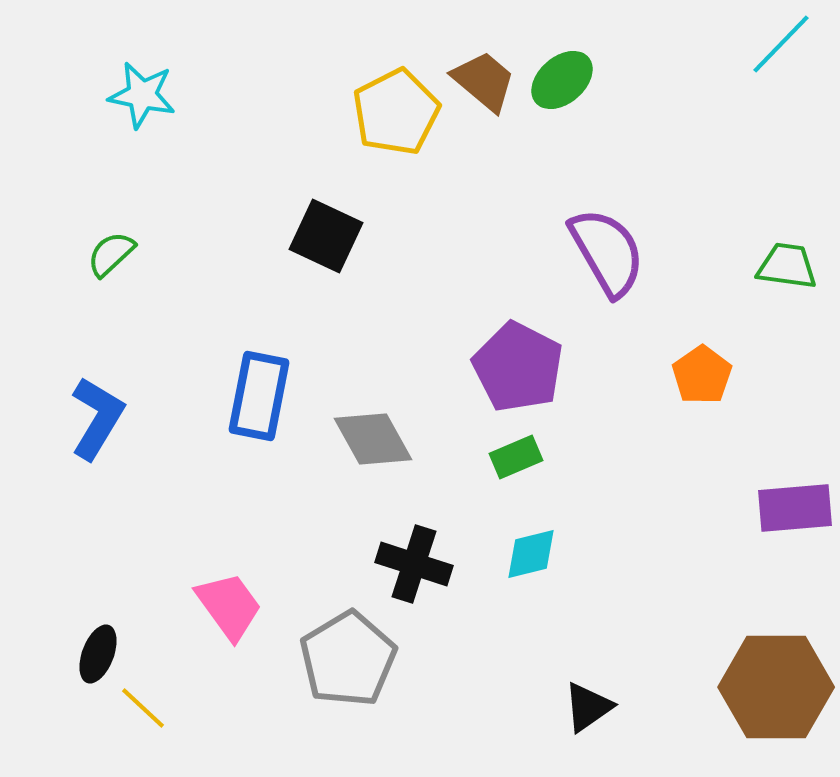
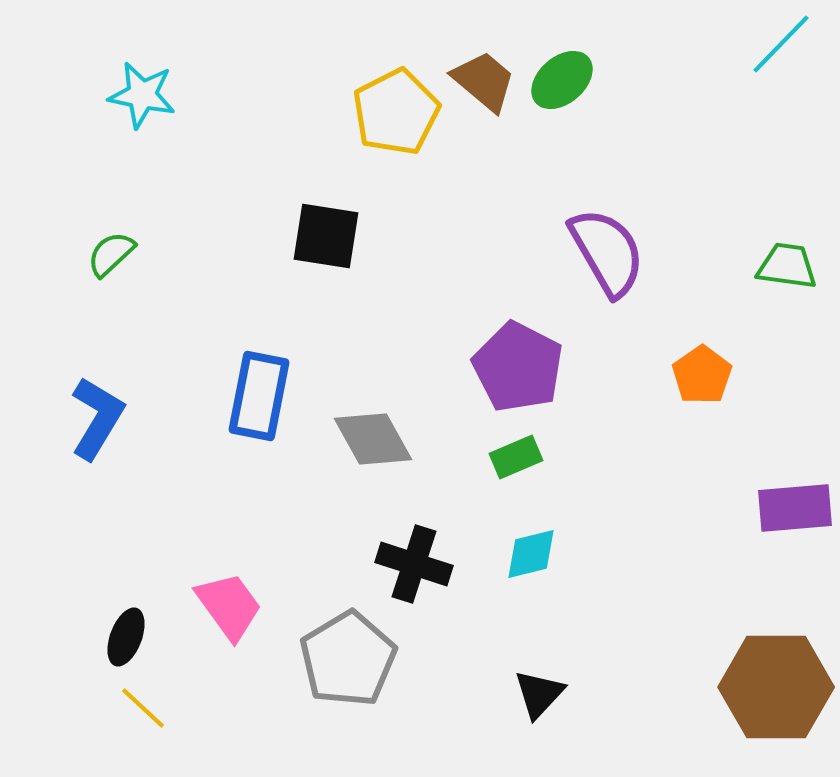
black square: rotated 16 degrees counterclockwise
black ellipse: moved 28 px right, 17 px up
black triangle: moved 49 px left, 13 px up; rotated 12 degrees counterclockwise
